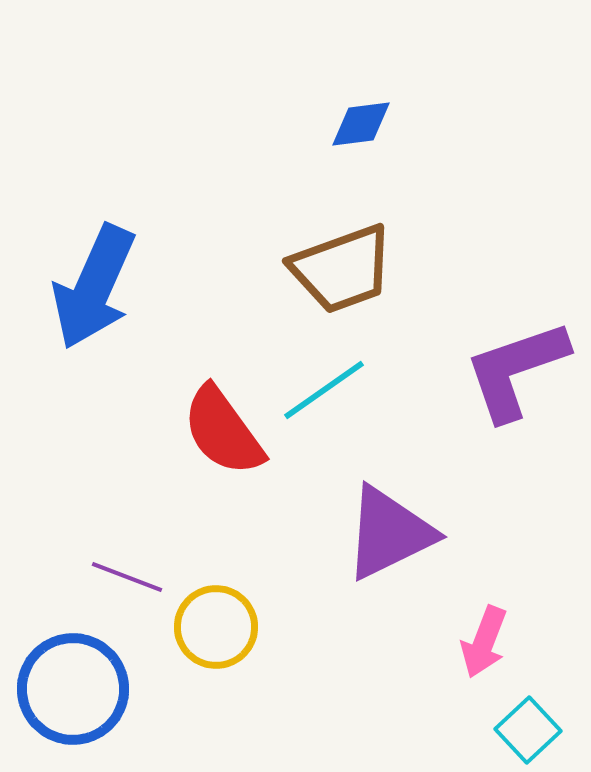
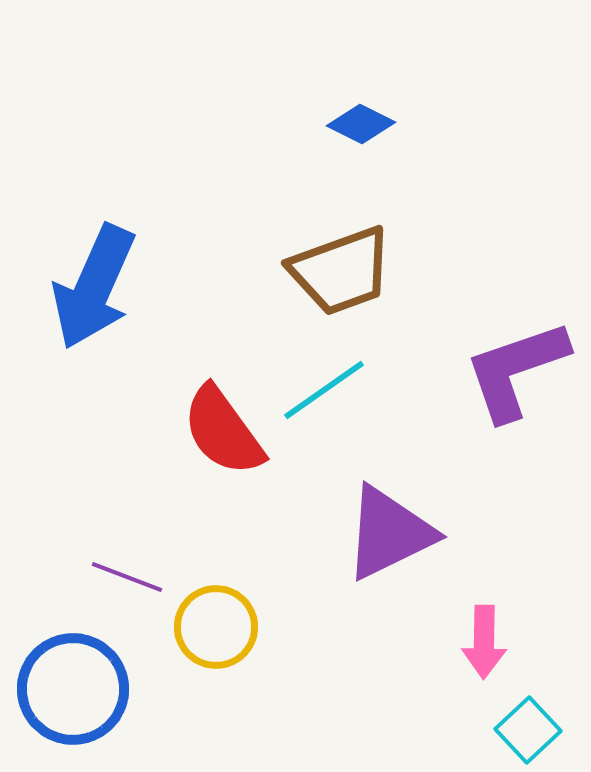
blue diamond: rotated 34 degrees clockwise
brown trapezoid: moved 1 px left, 2 px down
pink arrow: rotated 20 degrees counterclockwise
